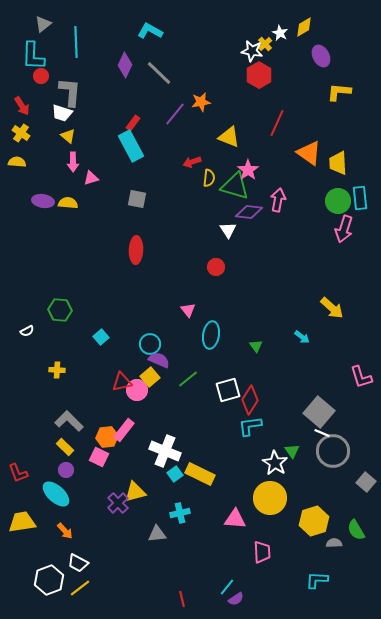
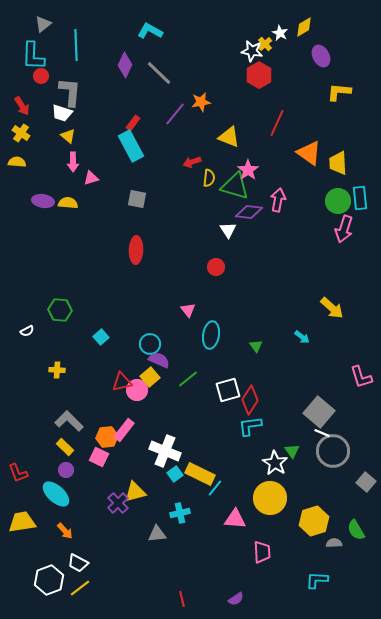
cyan line at (76, 42): moved 3 px down
cyan line at (227, 587): moved 12 px left, 99 px up
